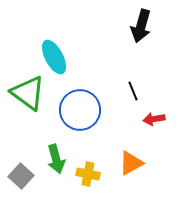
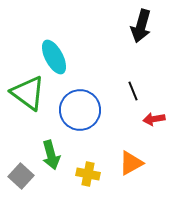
green arrow: moved 5 px left, 4 px up
